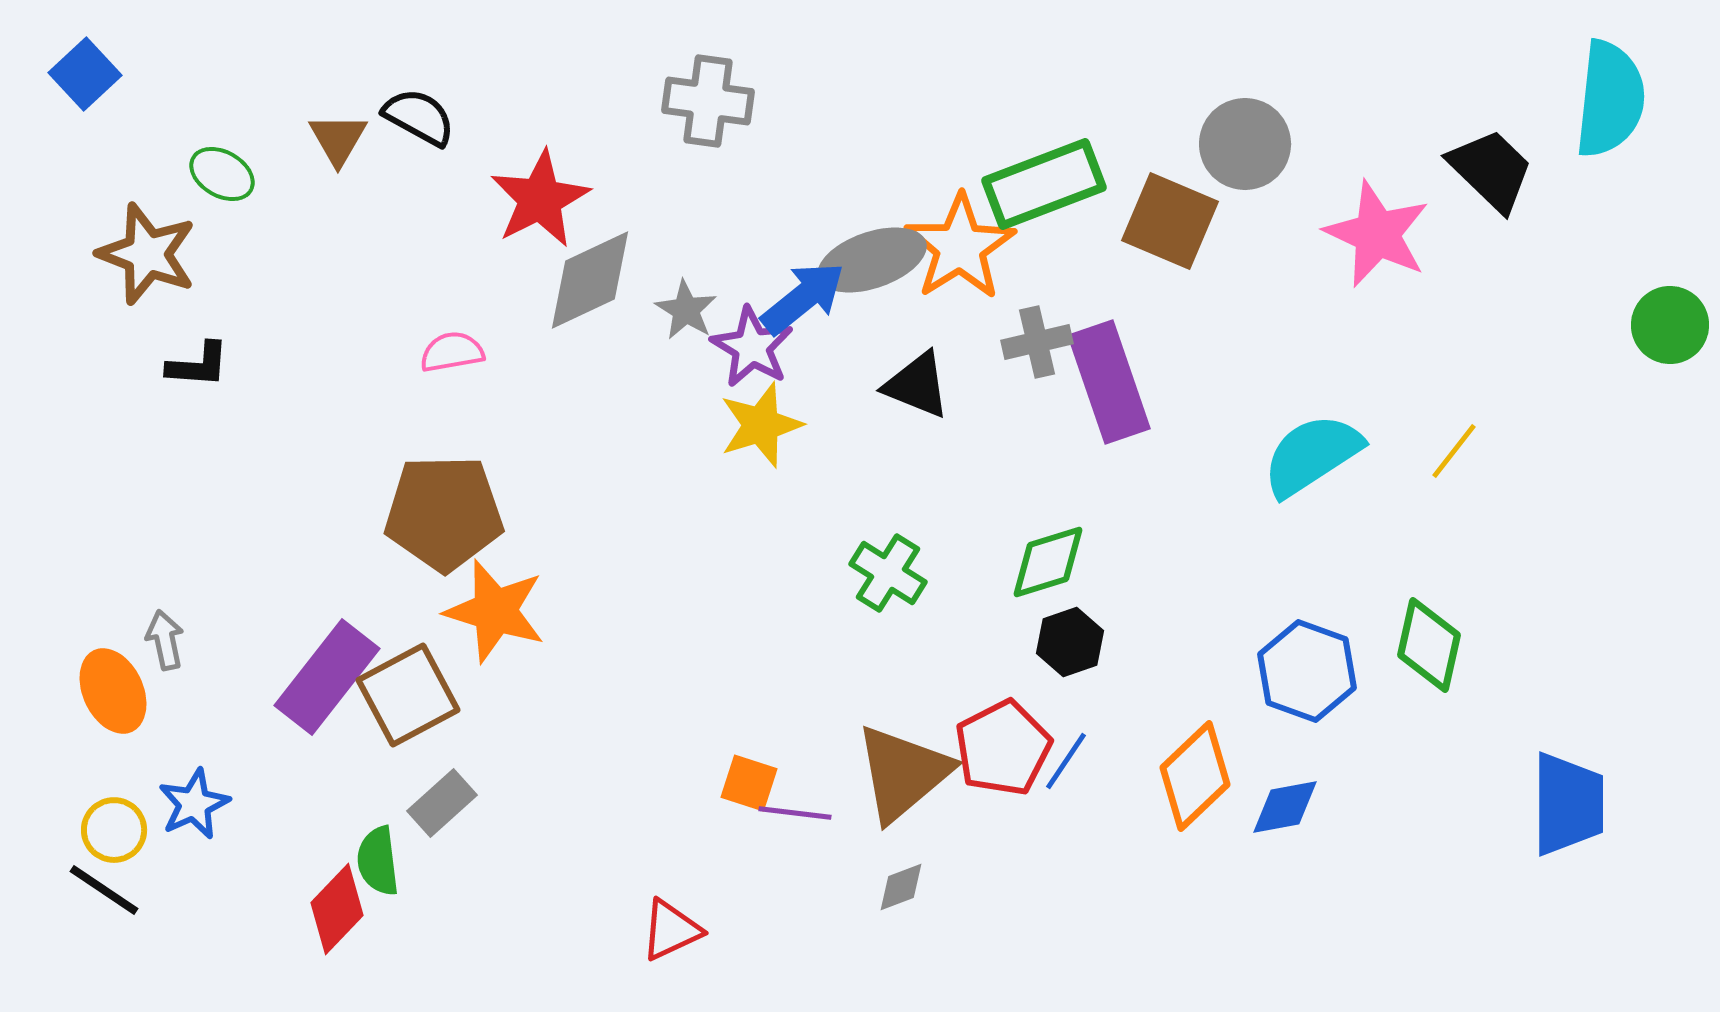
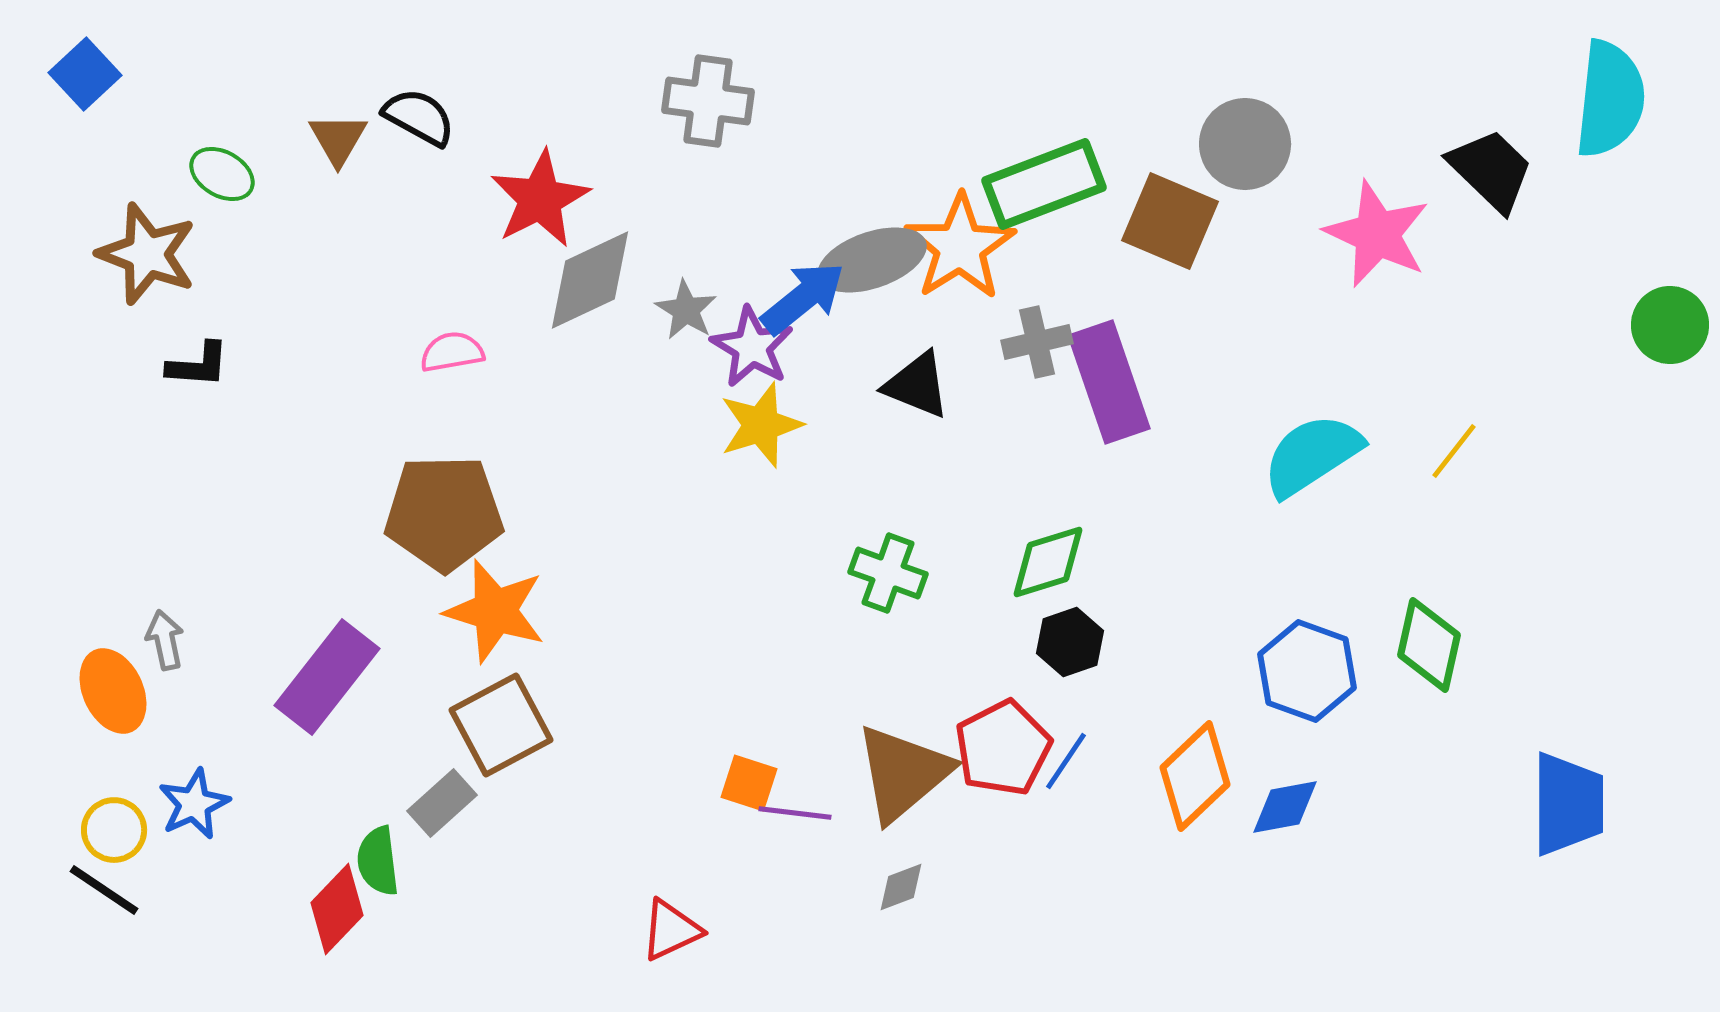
green cross at (888, 573): rotated 12 degrees counterclockwise
brown square at (408, 695): moved 93 px right, 30 px down
